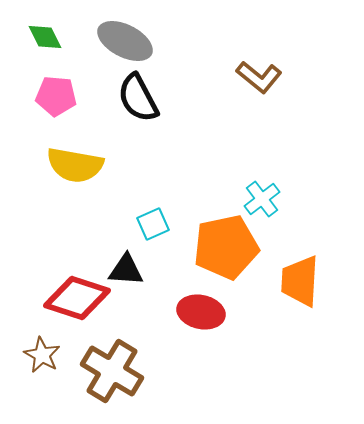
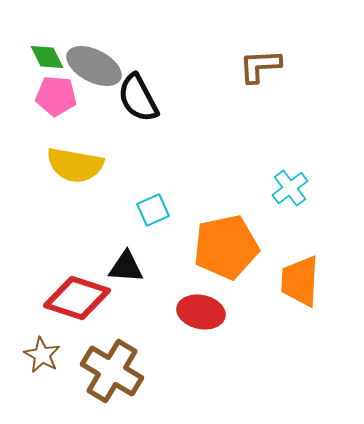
green diamond: moved 2 px right, 20 px down
gray ellipse: moved 31 px left, 25 px down
brown L-shape: moved 1 px right, 11 px up; rotated 138 degrees clockwise
cyan cross: moved 28 px right, 11 px up
cyan square: moved 14 px up
black triangle: moved 3 px up
